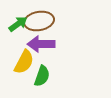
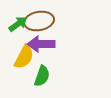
yellow semicircle: moved 5 px up
